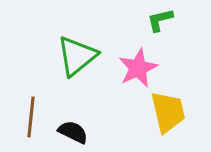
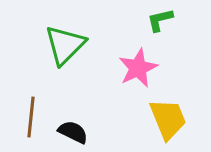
green triangle: moved 12 px left, 11 px up; rotated 6 degrees counterclockwise
yellow trapezoid: moved 7 px down; rotated 9 degrees counterclockwise
